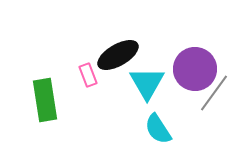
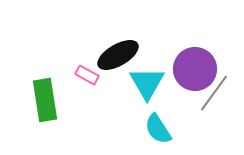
pink rectangle: moved 1 px left; rotated 40 degrees counterclockwise
